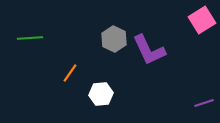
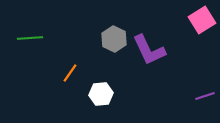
purple line: moved 1 px right, 7 px up
